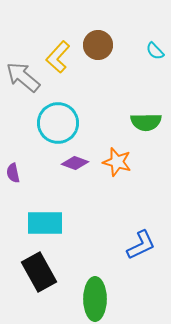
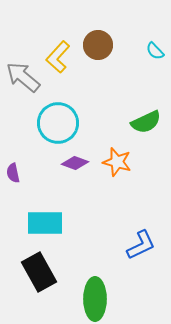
green semicircle: rotated 24 degrees counterclockwise
